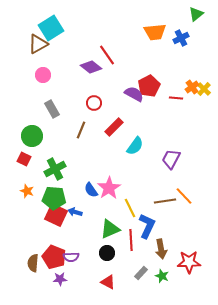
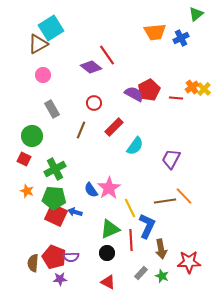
red pentagon at (149, 86): moved 4 px down
